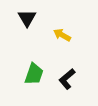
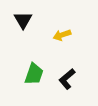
black triangle: moved 4 px left, 2 px down
yellow arrow: rotated 48 degrees counterclockwise
